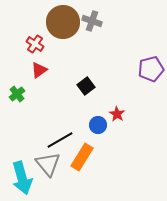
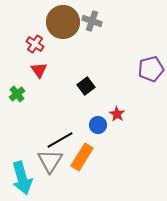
red triangle: rotated 30 degrees counterclockwise
gray triangle: moved 2 px right, 3 px up; rotated 12 degrees clockwise
